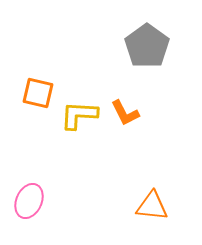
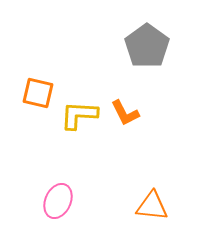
pink ellipse: moved 29 px right
